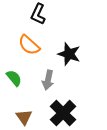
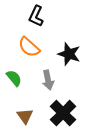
black L-shape: moved 2 px left, 2 px down
orange semicircle: moved 2 px down
gray arrow: rotated 24 degrees counterclockwise
brown triangle: moved 1 px right, 1 px up
